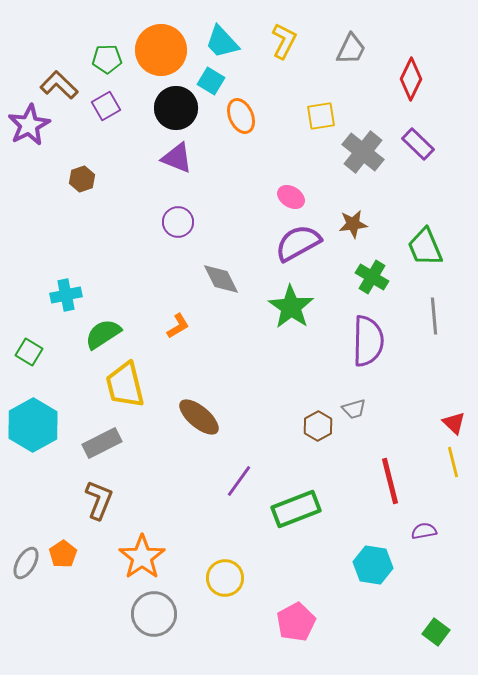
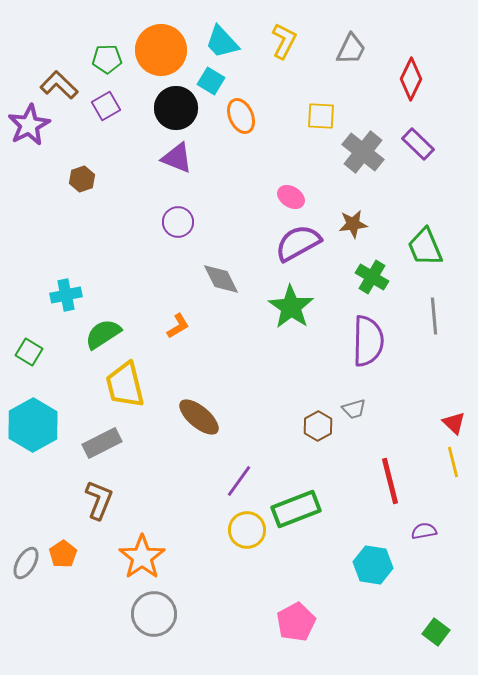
yellow square at (321, 116): rotated 12 degrees clockwise
yellow circle at (225, 578): moved 22 px right, 48 px up
